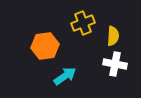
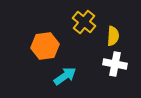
yellow cross: moved 1 px right, 1 px up; rotated 30 degrees counterclockwise
